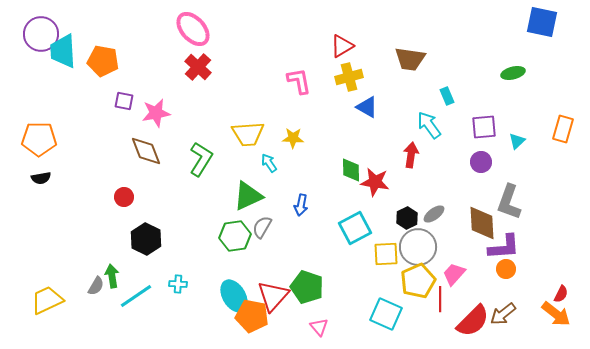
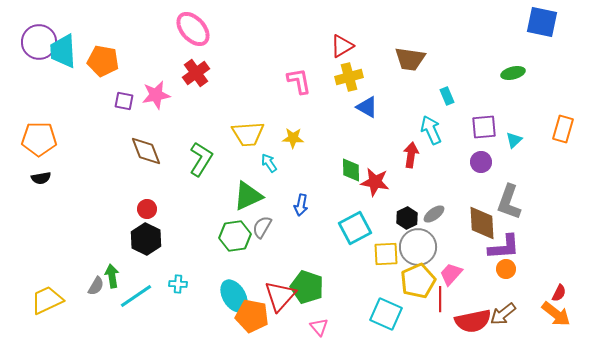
purple circle at (41, 34): moved 2 px left, 8 px down
red cross at (198, 67): moved 2 px left, 6 px down; rotated 12 degrees clockwise
pink star at (156, 113): moved 18 px up
cyan arrow at (429, 125): moved 2 px right, 5 px down; rotated 12 degrees clockwise
cyan triangle at (517, 141): moved 3 px left, 1 px up
red circle at (124, 197): moved 23 px right, 12 px down
pink trapezoid at (454, 274): moved 3 px left
red semicircle at (561, 294): moved 2 px left, 1 px up
red triangle at (273, 296): moved 7 px right
red semicircle at (473, 321): rotated 33 degrees clockwise
